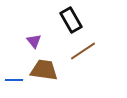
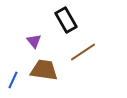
black rectangle: moved 5 px left
brown line: moved 1 px down
blue line: moved 1 px left; rotated 66 degrees counterclockwise
